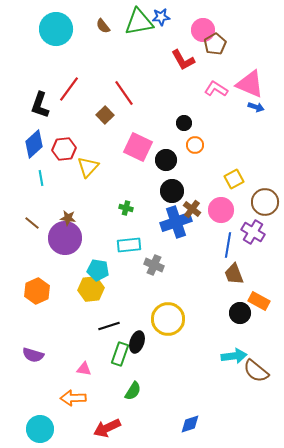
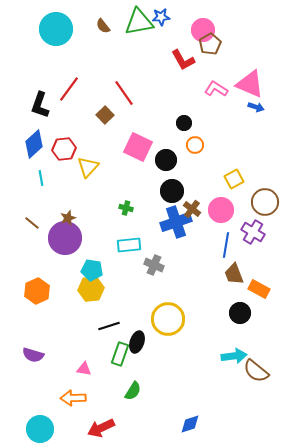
brown pentagon at (215, 44): moved 5 px left
brown star at (68, 218): rotated 28 degrees counterclockwise
blue line at (228, 245): moved 2 px left
cyan pentagon at (98, 270): moved 6 px left
orange rectangle at (259, 301): moved 12 px up
red arrow at (107, 428): moved 6 px left
